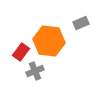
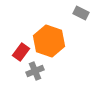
gray rectangle: moved 10 px up; rotated 49 degrees clockwise
orange hexagon: rotated 12 degrees clockwise
